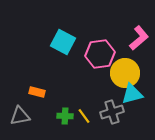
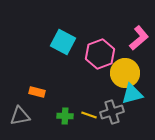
pink hexagon: rotated 12 degrees counterclockwise
yellow line: moved 5 px right, 1 px up; rotated 35 degrees counterclockwise
